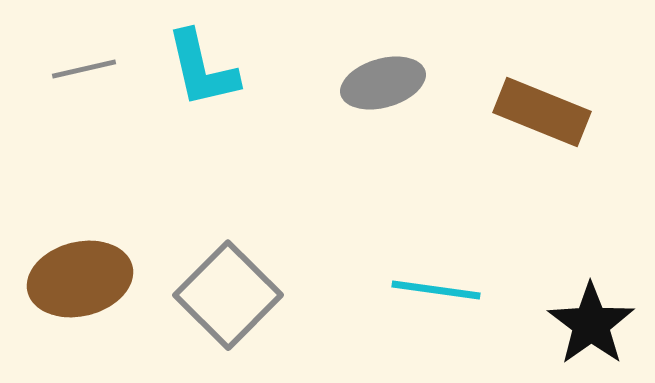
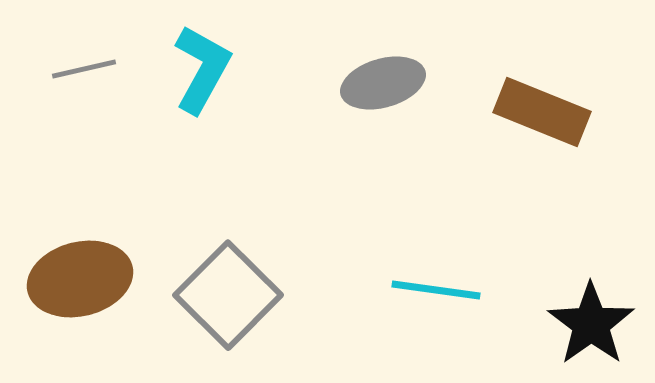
cyan L-shape: rotated 138 degrees counterclockwise
